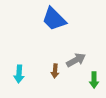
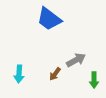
blue trapezoid: moved 5 px left; rotated 8 degrees counterclockwise
brown arrow: moved 3 px down; rotated 32 degrees clockwise
